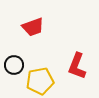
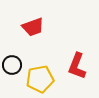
black circle: moved 2 px left
yellow pentagon: moved 2 px up
